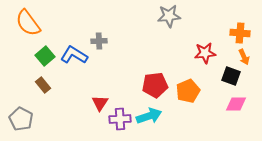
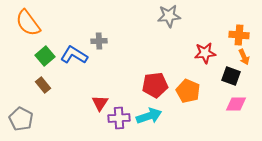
orange cross: moved 1 px left, 2 px down
orange pentagon: rotated 25 degrees counterclockwise
purple cross: moved 1 px left, 1 px up
